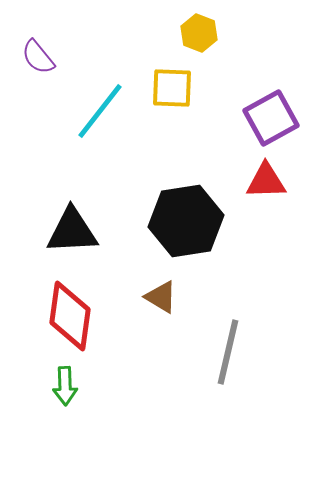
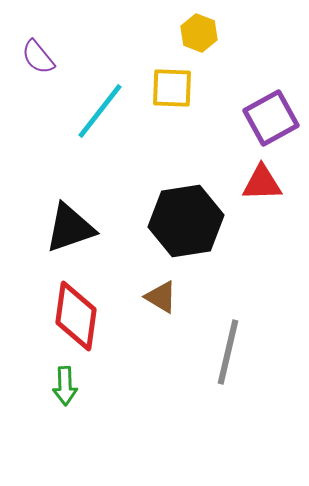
red triangle: moved 4 px left, 2 px down
black triangle: moved 2 px left, 3 px up; rotated 16 degrees counterclockwise
red diamond: moved 6 px right
